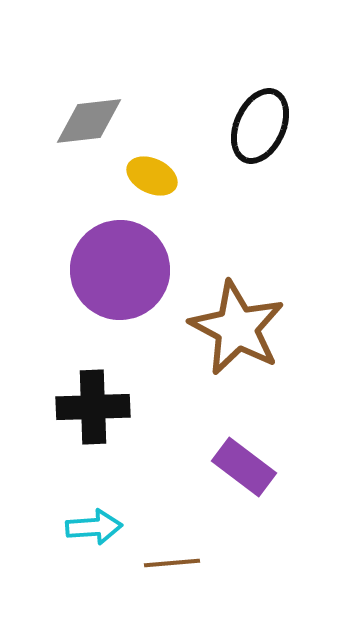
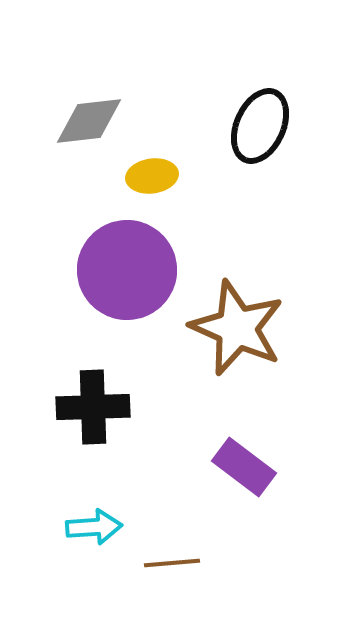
yellow ellipse: rotated 33 degrees counterclockwise
purple circle: moved 7 px right
brown star: rotated 4 degrees counterclockwise
